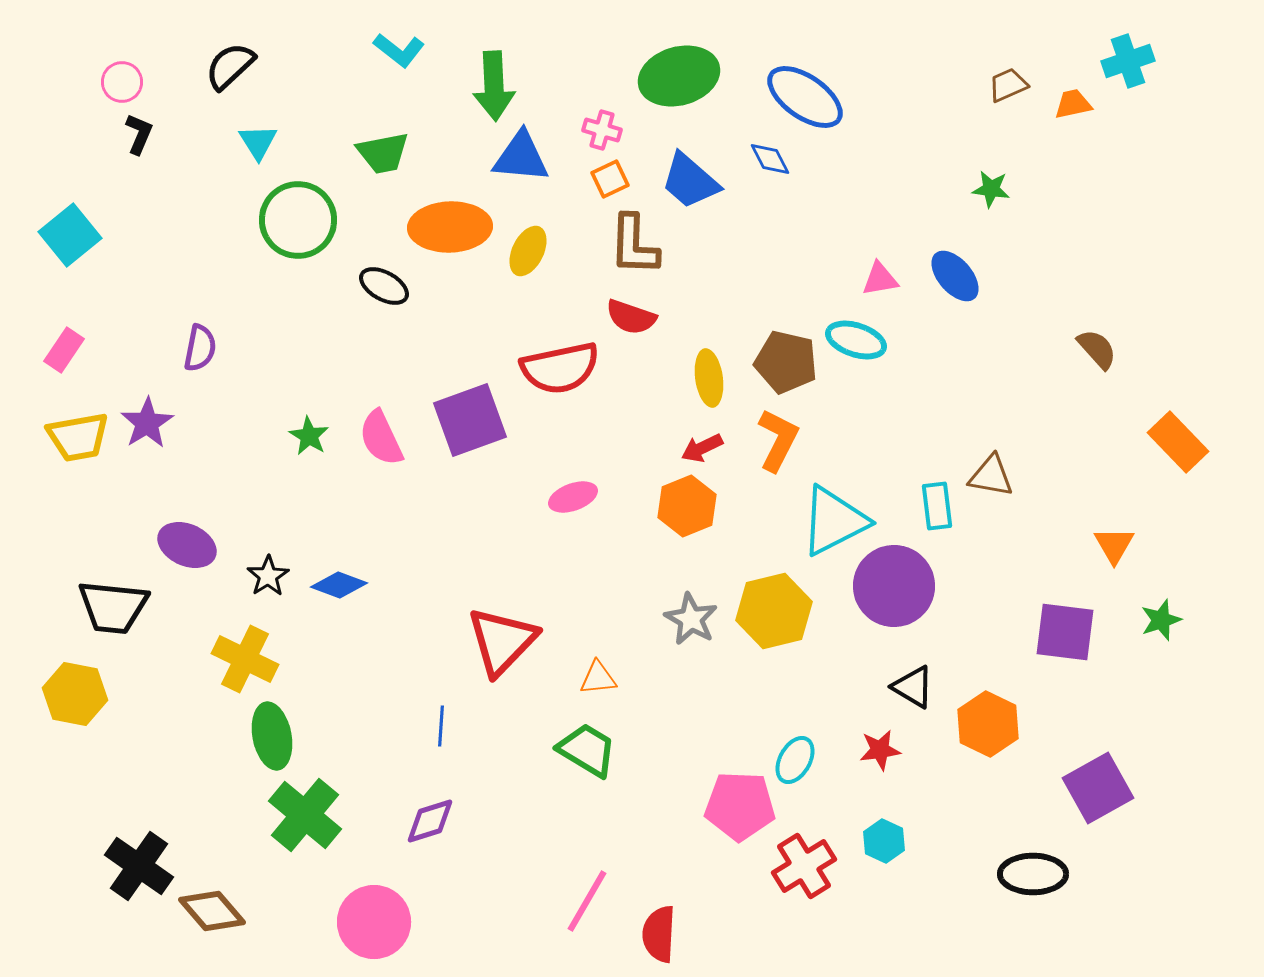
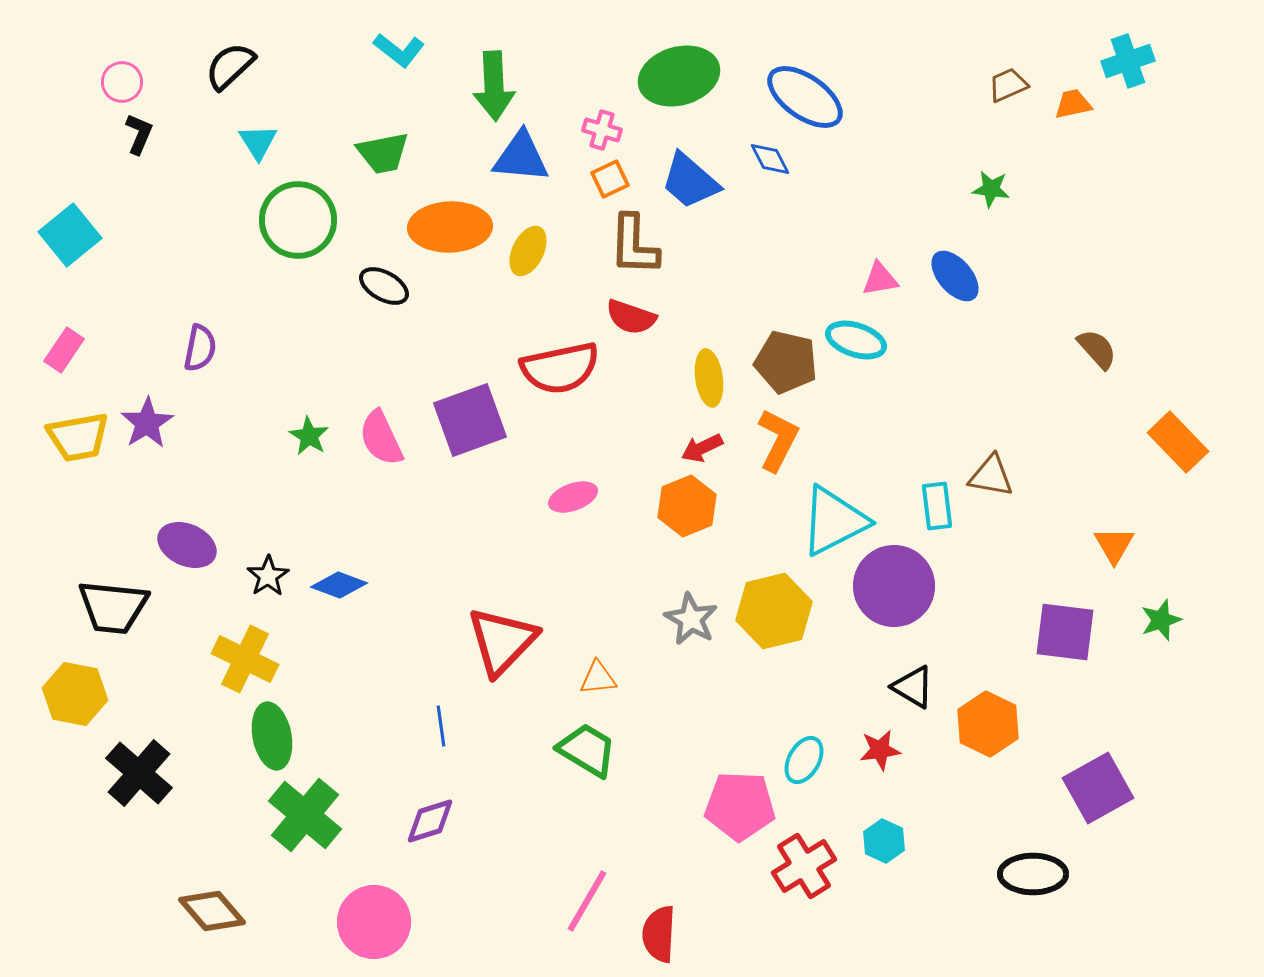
blue line at (441, 726): rotated 12 degrees counterclockwise
cyan ellipse at (795, 760): moved 9 px right
black cross at (139, 866): moved 93 px up; rotated 6 degrees clockwise
